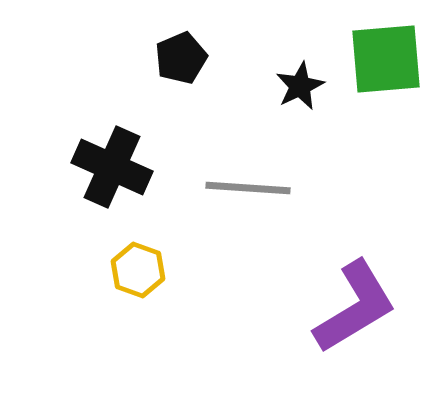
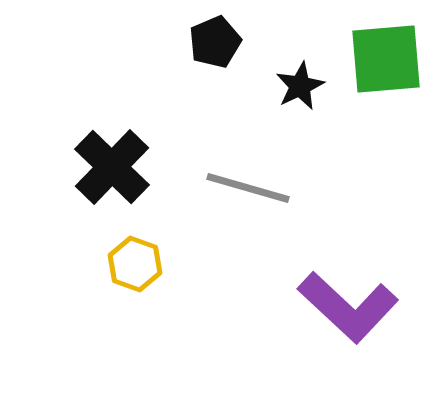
black pentagon: moved 34 px right, 16 px up
black cross: rotated 20 degrees clockwise
gray line: rotated 12 degrees clockwise
yellow hexagon: moved 3 px left, 6 px up
purple L-shape: moved 7 px left; rotated 74 degrees clockwise
